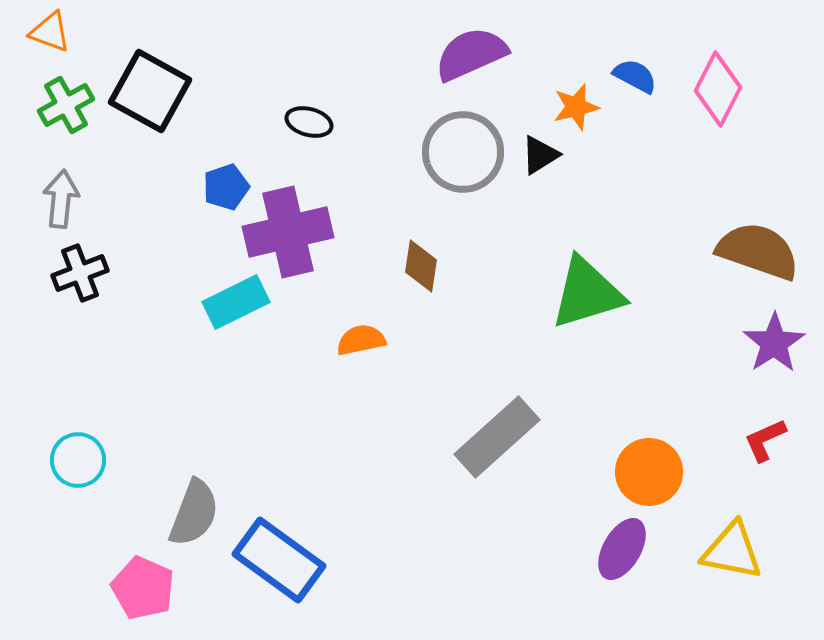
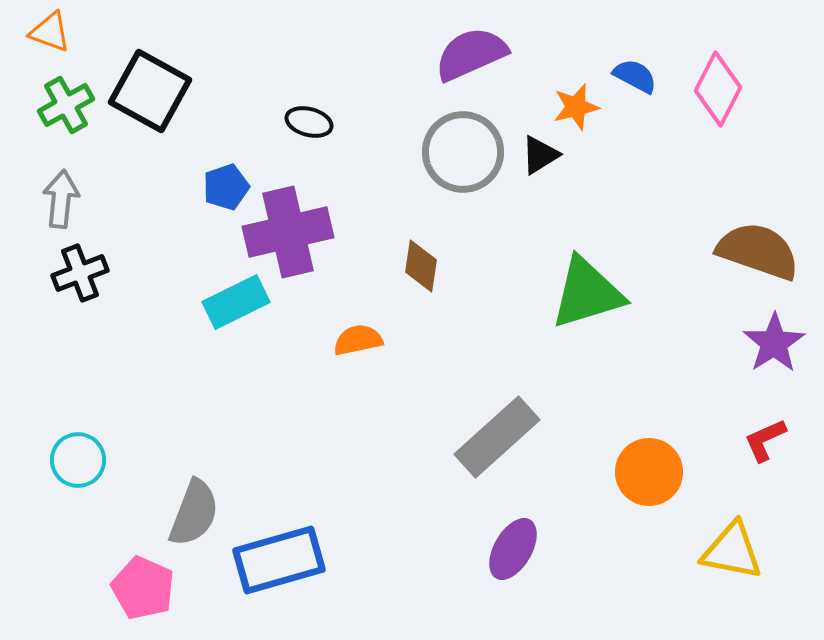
orange semicircle: moved 3 px left
purple ellipse: moved 109 px left
blue rectangle: rotated 52 degrees counterclockwise
